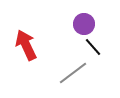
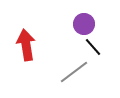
red arrow: rotated 16 degrees clockwise
gray line: moved 1 px right, 1 px up
